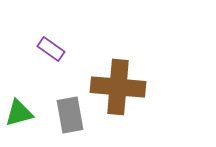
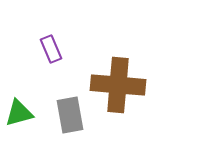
purple rectangle: rotated 32 degrees clockwise
brown cross: moved 2 px up
